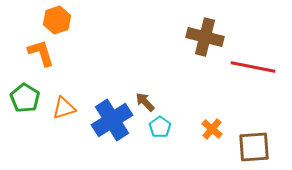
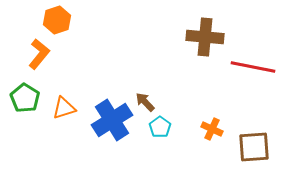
brown cross: rotated 9 degrees counterclockwise
orange L-shape: moved 2 px left, 1 px down; rotated 56 degrees clockwise
orange cross: rotated 15 degrees counterclockwise
